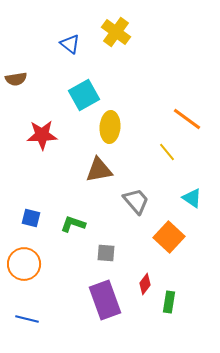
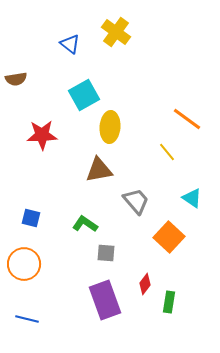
green L-shape: moved 12 px right; rotated 15 degrees clockwise
